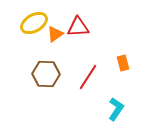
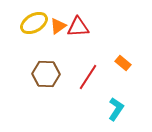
orange triangle: moved 3 px right, 8 px up
orange rectangle: rotated 35 degrees counterclockwise
